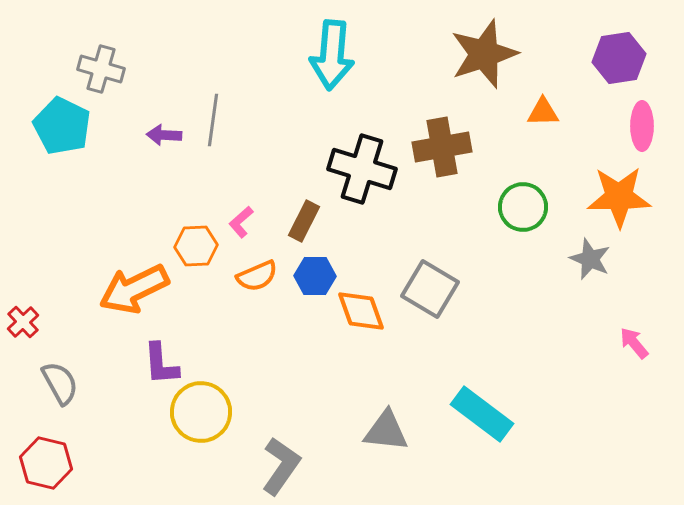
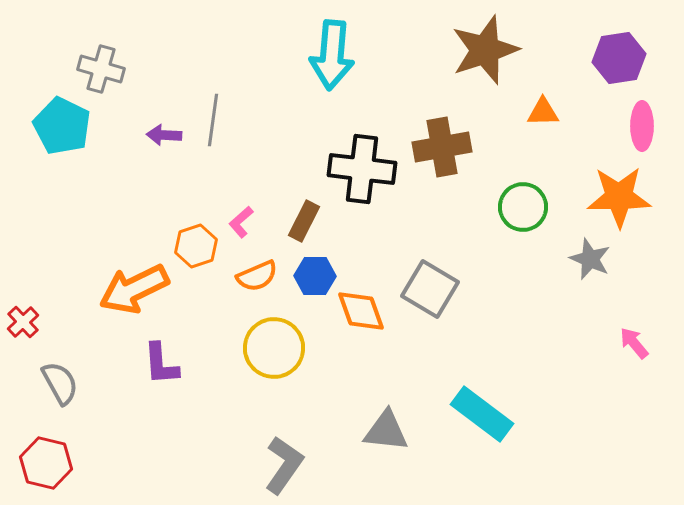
brown star: moved 1 px right, 4 px up
black cross: rotated 10 degrees counterclockwise
orange hexagon: rotated 15 degrees counterclockwise
yellow circle: moved 73 px right, 64 px up
gray L-shape: moved 3 px right, 1 px up
